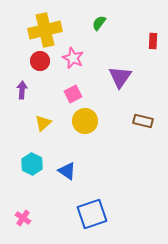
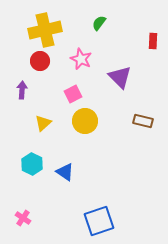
pink star: moved 8 px right, 1 px down
purple triangle: rotated 20 degrees counterclockwise
blue triangle: moved 2 px left, 1 px down
blue square: moved 7 px right, 7 px down
